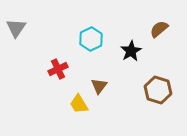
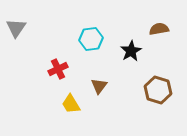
brown semicircle: rotated 30 degrees clockwise
cyan hexagon: rotated 20 degrees clockwise
yellow trapezoid: moved 8 px left
